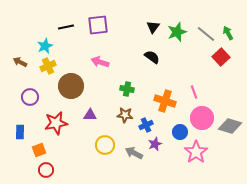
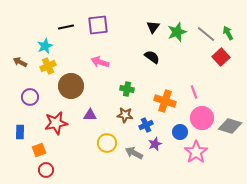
yellow circle: moved 2 px right, 2 px up
